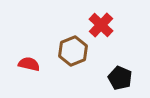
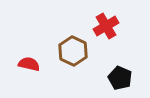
red cross: moved 5 px right, 1 px down; rotated 15 degrees clockwise
brown hexagon: rotated 12 degrees counterclockwise
